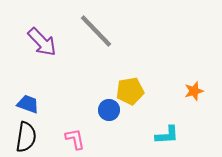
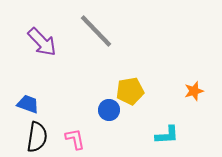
black semicircle: moved 11 px right
